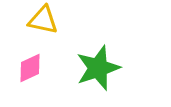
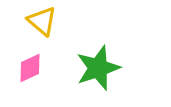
yellow triangle: moved 1 px left, 1 px down; rotated 28 degrees clockwise
